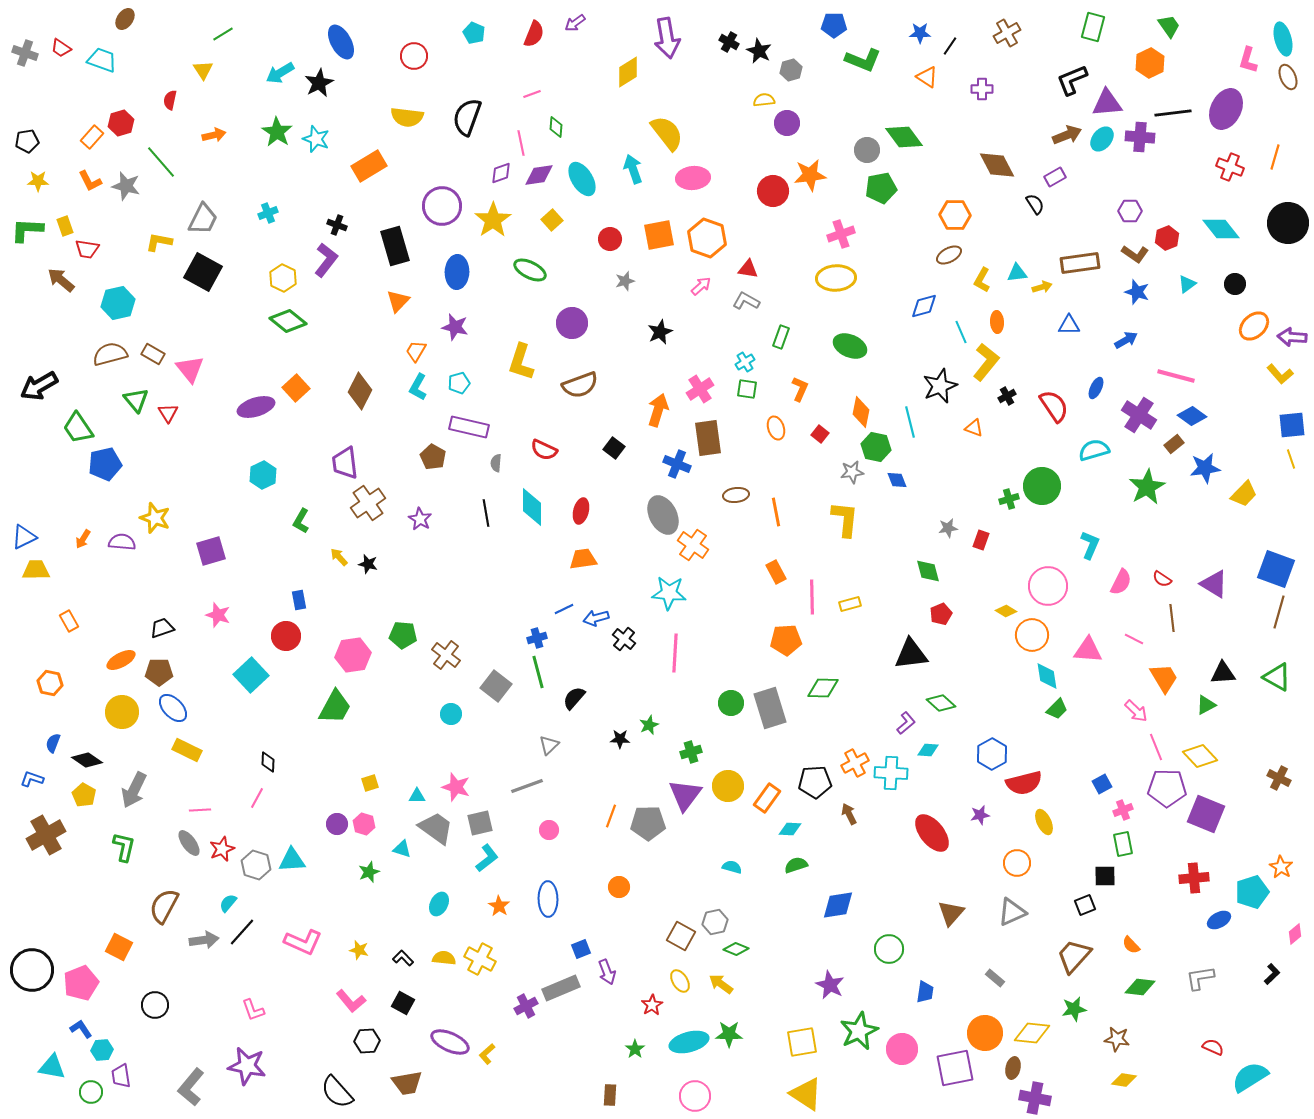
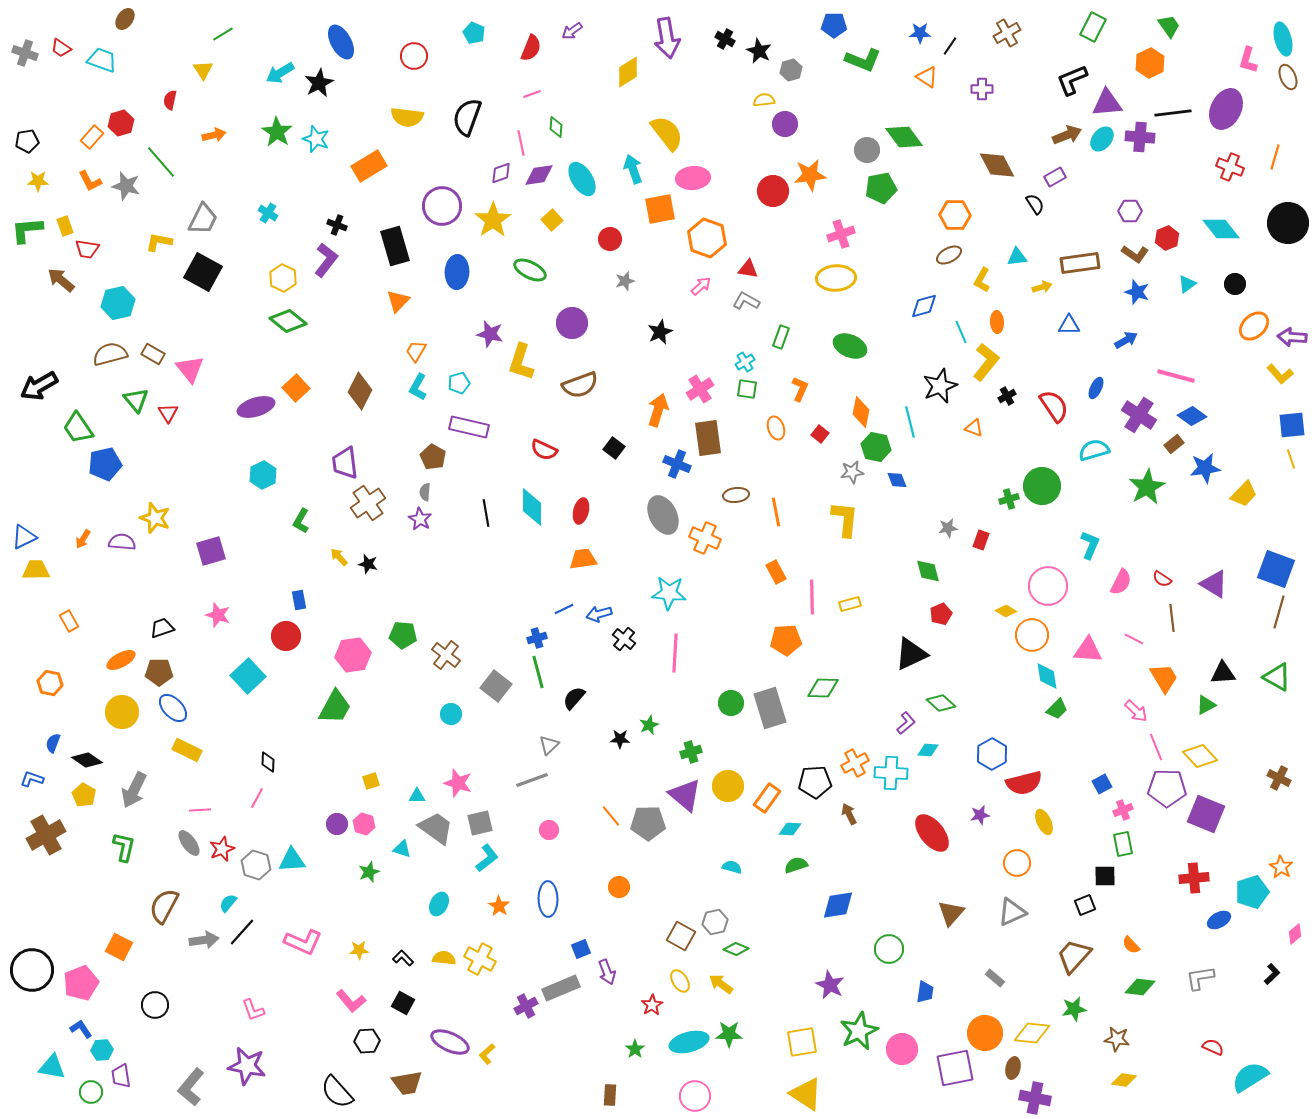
purple arrow at (575, 23): moved 3 px left, 8 px down
green rectangle at (1093, 27): rotated 12 degrees clockwise
red semicircle at (534, 34): moved 3 px left, 14 px down
black cross at (729, 42): moved 4 px left, 3 px up
purple circle at (787, 123): moved 2 px left, 1 px down
cyan cross at (268, 213): rotated 36 degrees counterclockwise
green L-shape at (27, 230): rotated 8 degrees counterclockwise
orange square at (659, 235): moved 1 px right, 26 px up
cyan triangle at (1017, 273): moved 16 px up
purple star at (455, 327): moved 35 px right, 7 px down
gray semicircle at (496, 463): moved 71 px left, 29 px down
orange cross at (693, 545): moved 12 px right, 7 px up; rotated 12 degrees counterclockwise
blue arrow at (596, 618): moved 3 px right, 4 px up
black triangle at (911, 654): rotated 18 degrees counterclockwise
cyan square at (251, 675): moved 3 px left, 1 px down
yellow square at (370, 783): moved 1 px right, 2 px up
gray line at (527, 786): moved 5 px right, 6 px up
pink star at (456, 787): moved 2 px right, 4 px up
purple triangle at (685, 795): rotated 27 degrees counterclockwise
orange line at (611, 816): rotated 60 degrees counterclockwise
yellow star at (359, 950): rotated 18 degrees counterclockwise
